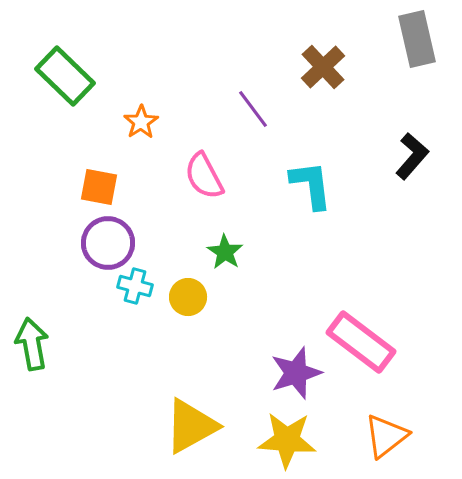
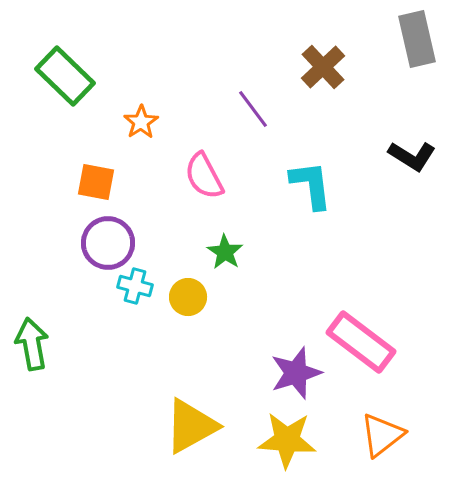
black L-shape: rotated 81 degrees clockwise
orange square: moved 3 px left, 5 px up
orange triangle: moved 4 px left, 1 px up
